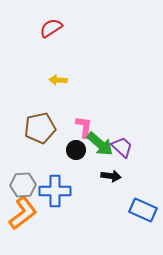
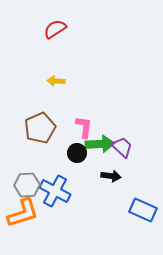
red semicircle: moved 4 px right, 1 px down
yellow arrow: moved 2 px left, 1 px down
brown pentagon: rotated 12 degrees counterclockwise
green arrow: rotated 44 degrees counterclockwise
black circle: moved 1 px right, 3 px down
gray hexagon: moved 4 px right
blue cross: rotated 28 degrees clockwise
orange L-shape: rotated 20 degrees clockwise
